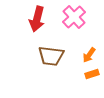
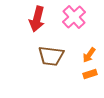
orange rectangle: moved 2 px left
